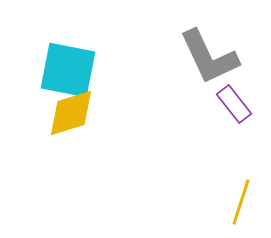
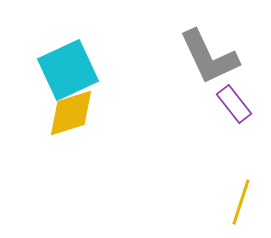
cyan square: rotated 36 degrees counterclockwise
